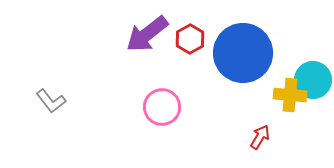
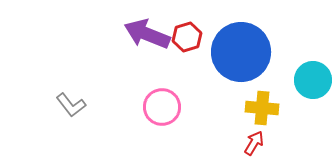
purple arrow: rotated 60 degrees clockwise
red hexagon: moved 3 px left, 2 px up; rotated 12 degrees clockwise
blue circle: moved 2 px left, 1 px up
yellow cross: moved 28 px left, 13 px down
gray L-shape: moved 20 px right, 4 px down
red arrow: moved 6 px left, 6 px down
